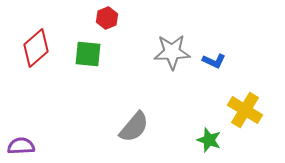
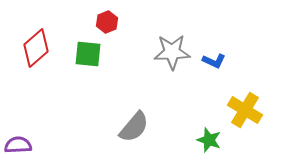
red hexagon: moved 4 px down
purple semicircle: moved 3 px left, 1 px up
